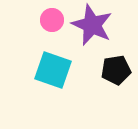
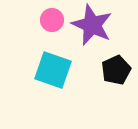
black pentagon: rotated 16 degrees counterclockwise
